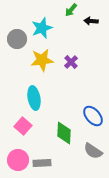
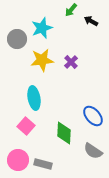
black arrow: rotated 24 degrees clockwise
pink square: moved 3 px right
gray rectangle: moved 1 px right, 1 px down; rotated 18 degrees clockwise
